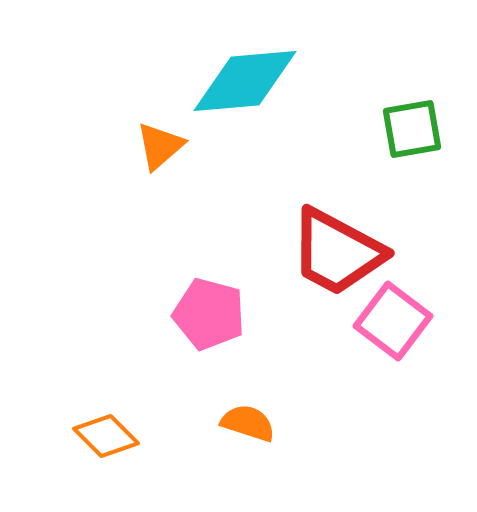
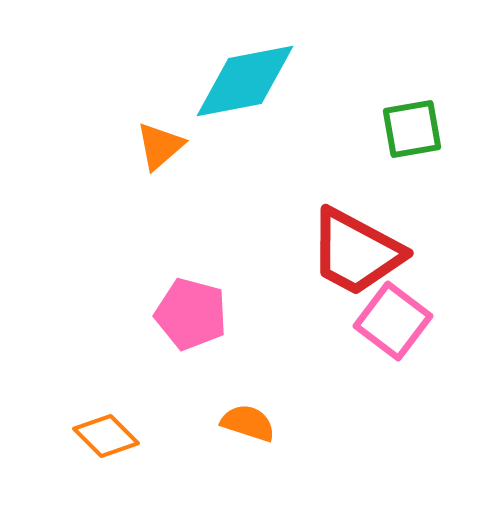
cyan diamond: rotated 6 degrees counterclockwise
red trapezoid: moved 19 px right
pink pentagon: moved 18 px left
